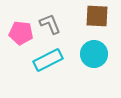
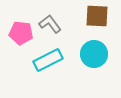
gray L-shape: rotated 15 degrees counterclockwise
